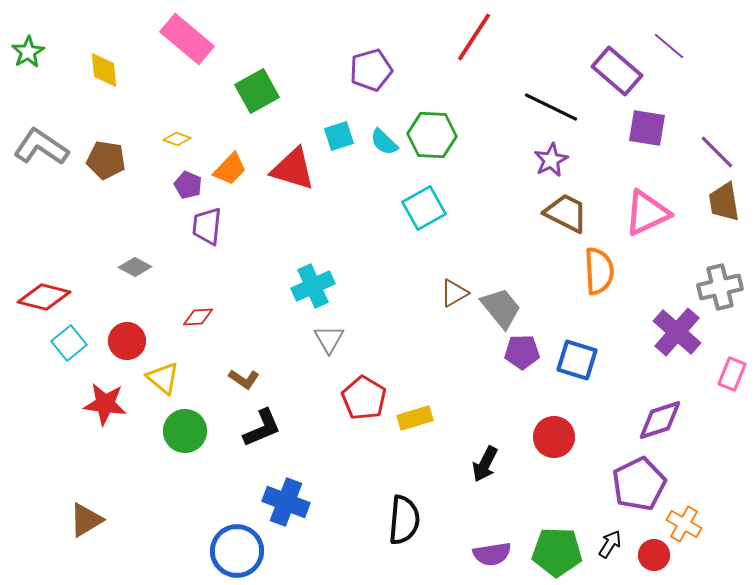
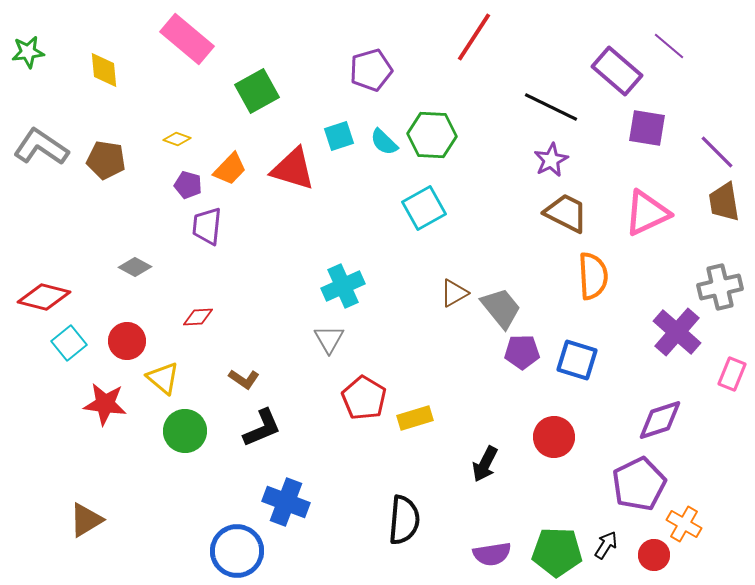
green star at (28, 52): rotated 24 degrees clockwise
purple pentagon at (188, 185): rotated 8 degrees counterclockwise
orange semicircle at (599, 271): moved 6 px left, 5 px down
cyan cross at (313, 286): moved 30 px right
black arrow at (610, 544): moved 4 px left, 1 px down
